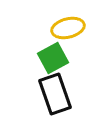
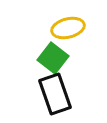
green square: rotated 24 degrees counterclockwise
